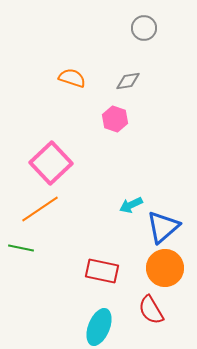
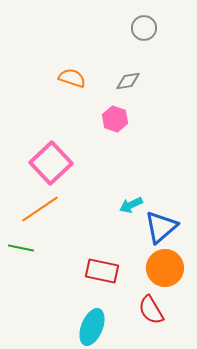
blue triangle: moved 2 px left
cyan ellipse: moved 7 px left
